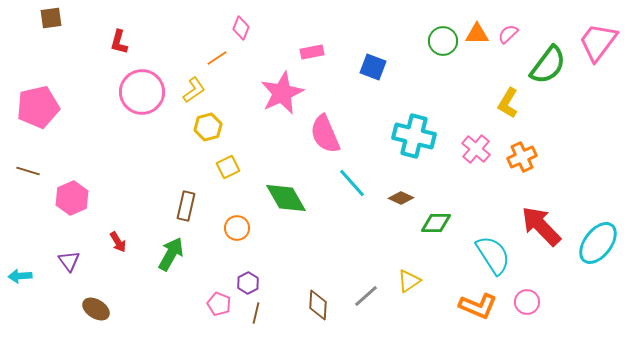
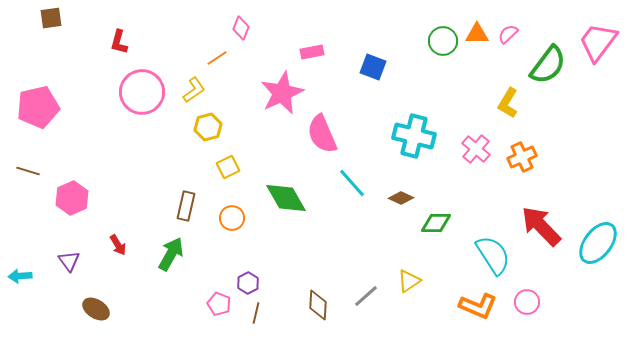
pink semicircle at (325, 134): moved 3 px left
orange circle at (237, 228): moved 5 px left, 10 px up
red arrow at (118, 242): moved 3 px down
